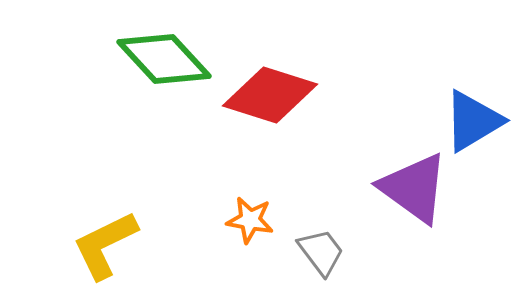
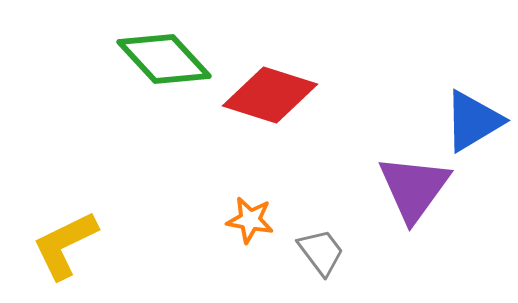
purple triangle: rotated 30 degrees clockwise
yellow L-shape: moved 40 px left
